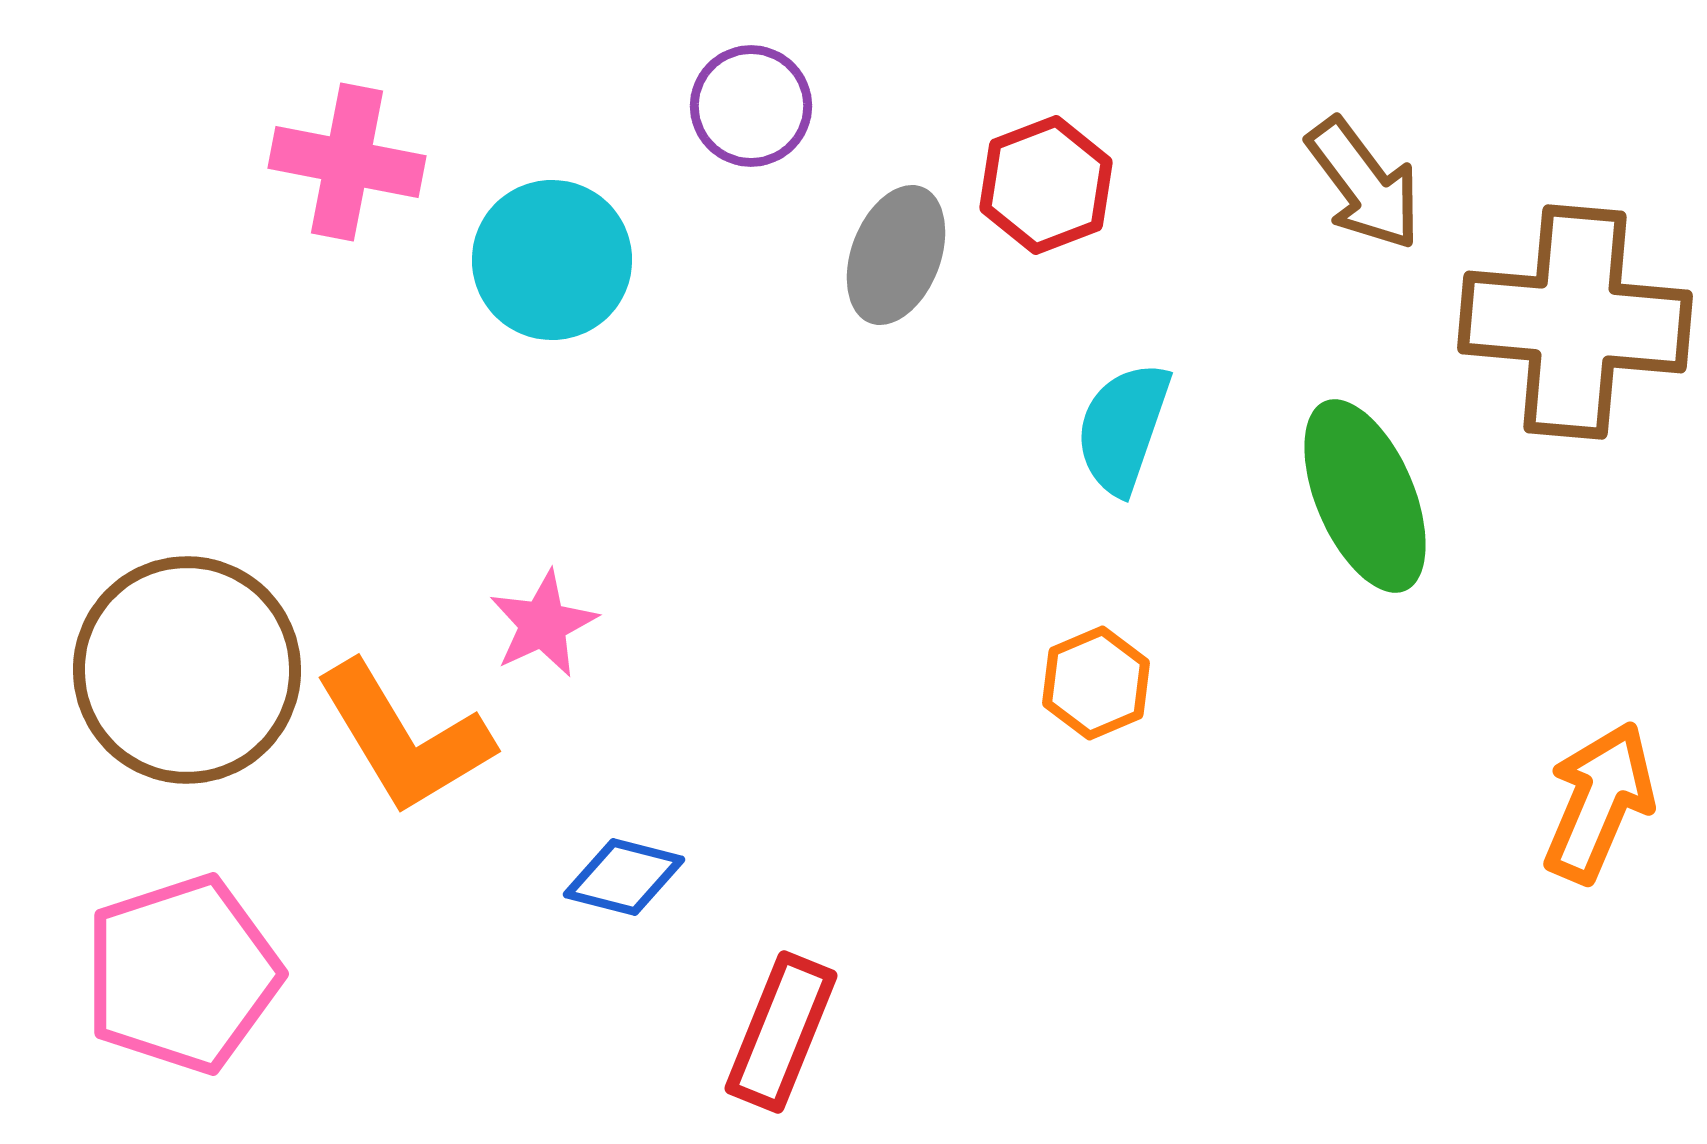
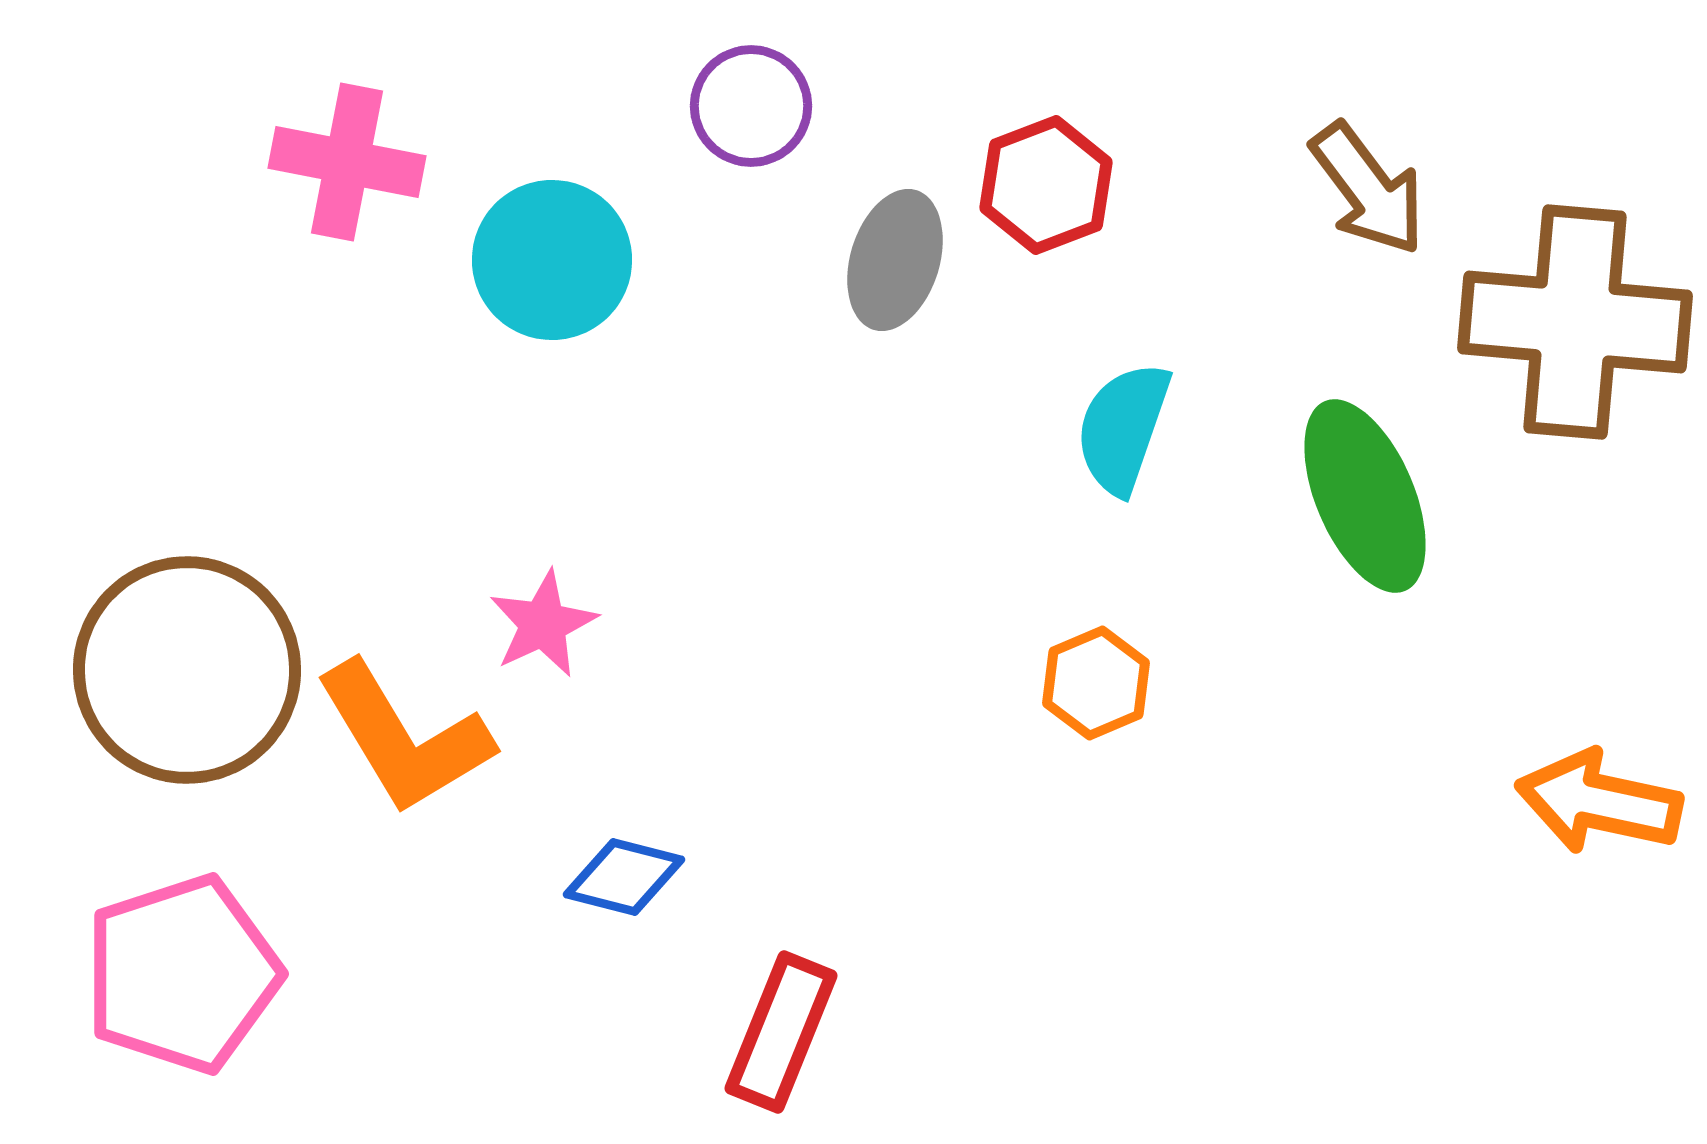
brown arrow: moved 4 px right, 5 px down
gray ellipse: moved 1 px left, 5 px down; rotated 4 degrees counterclockwise
orange arrow: rotated 101 degrees counterclockwise
